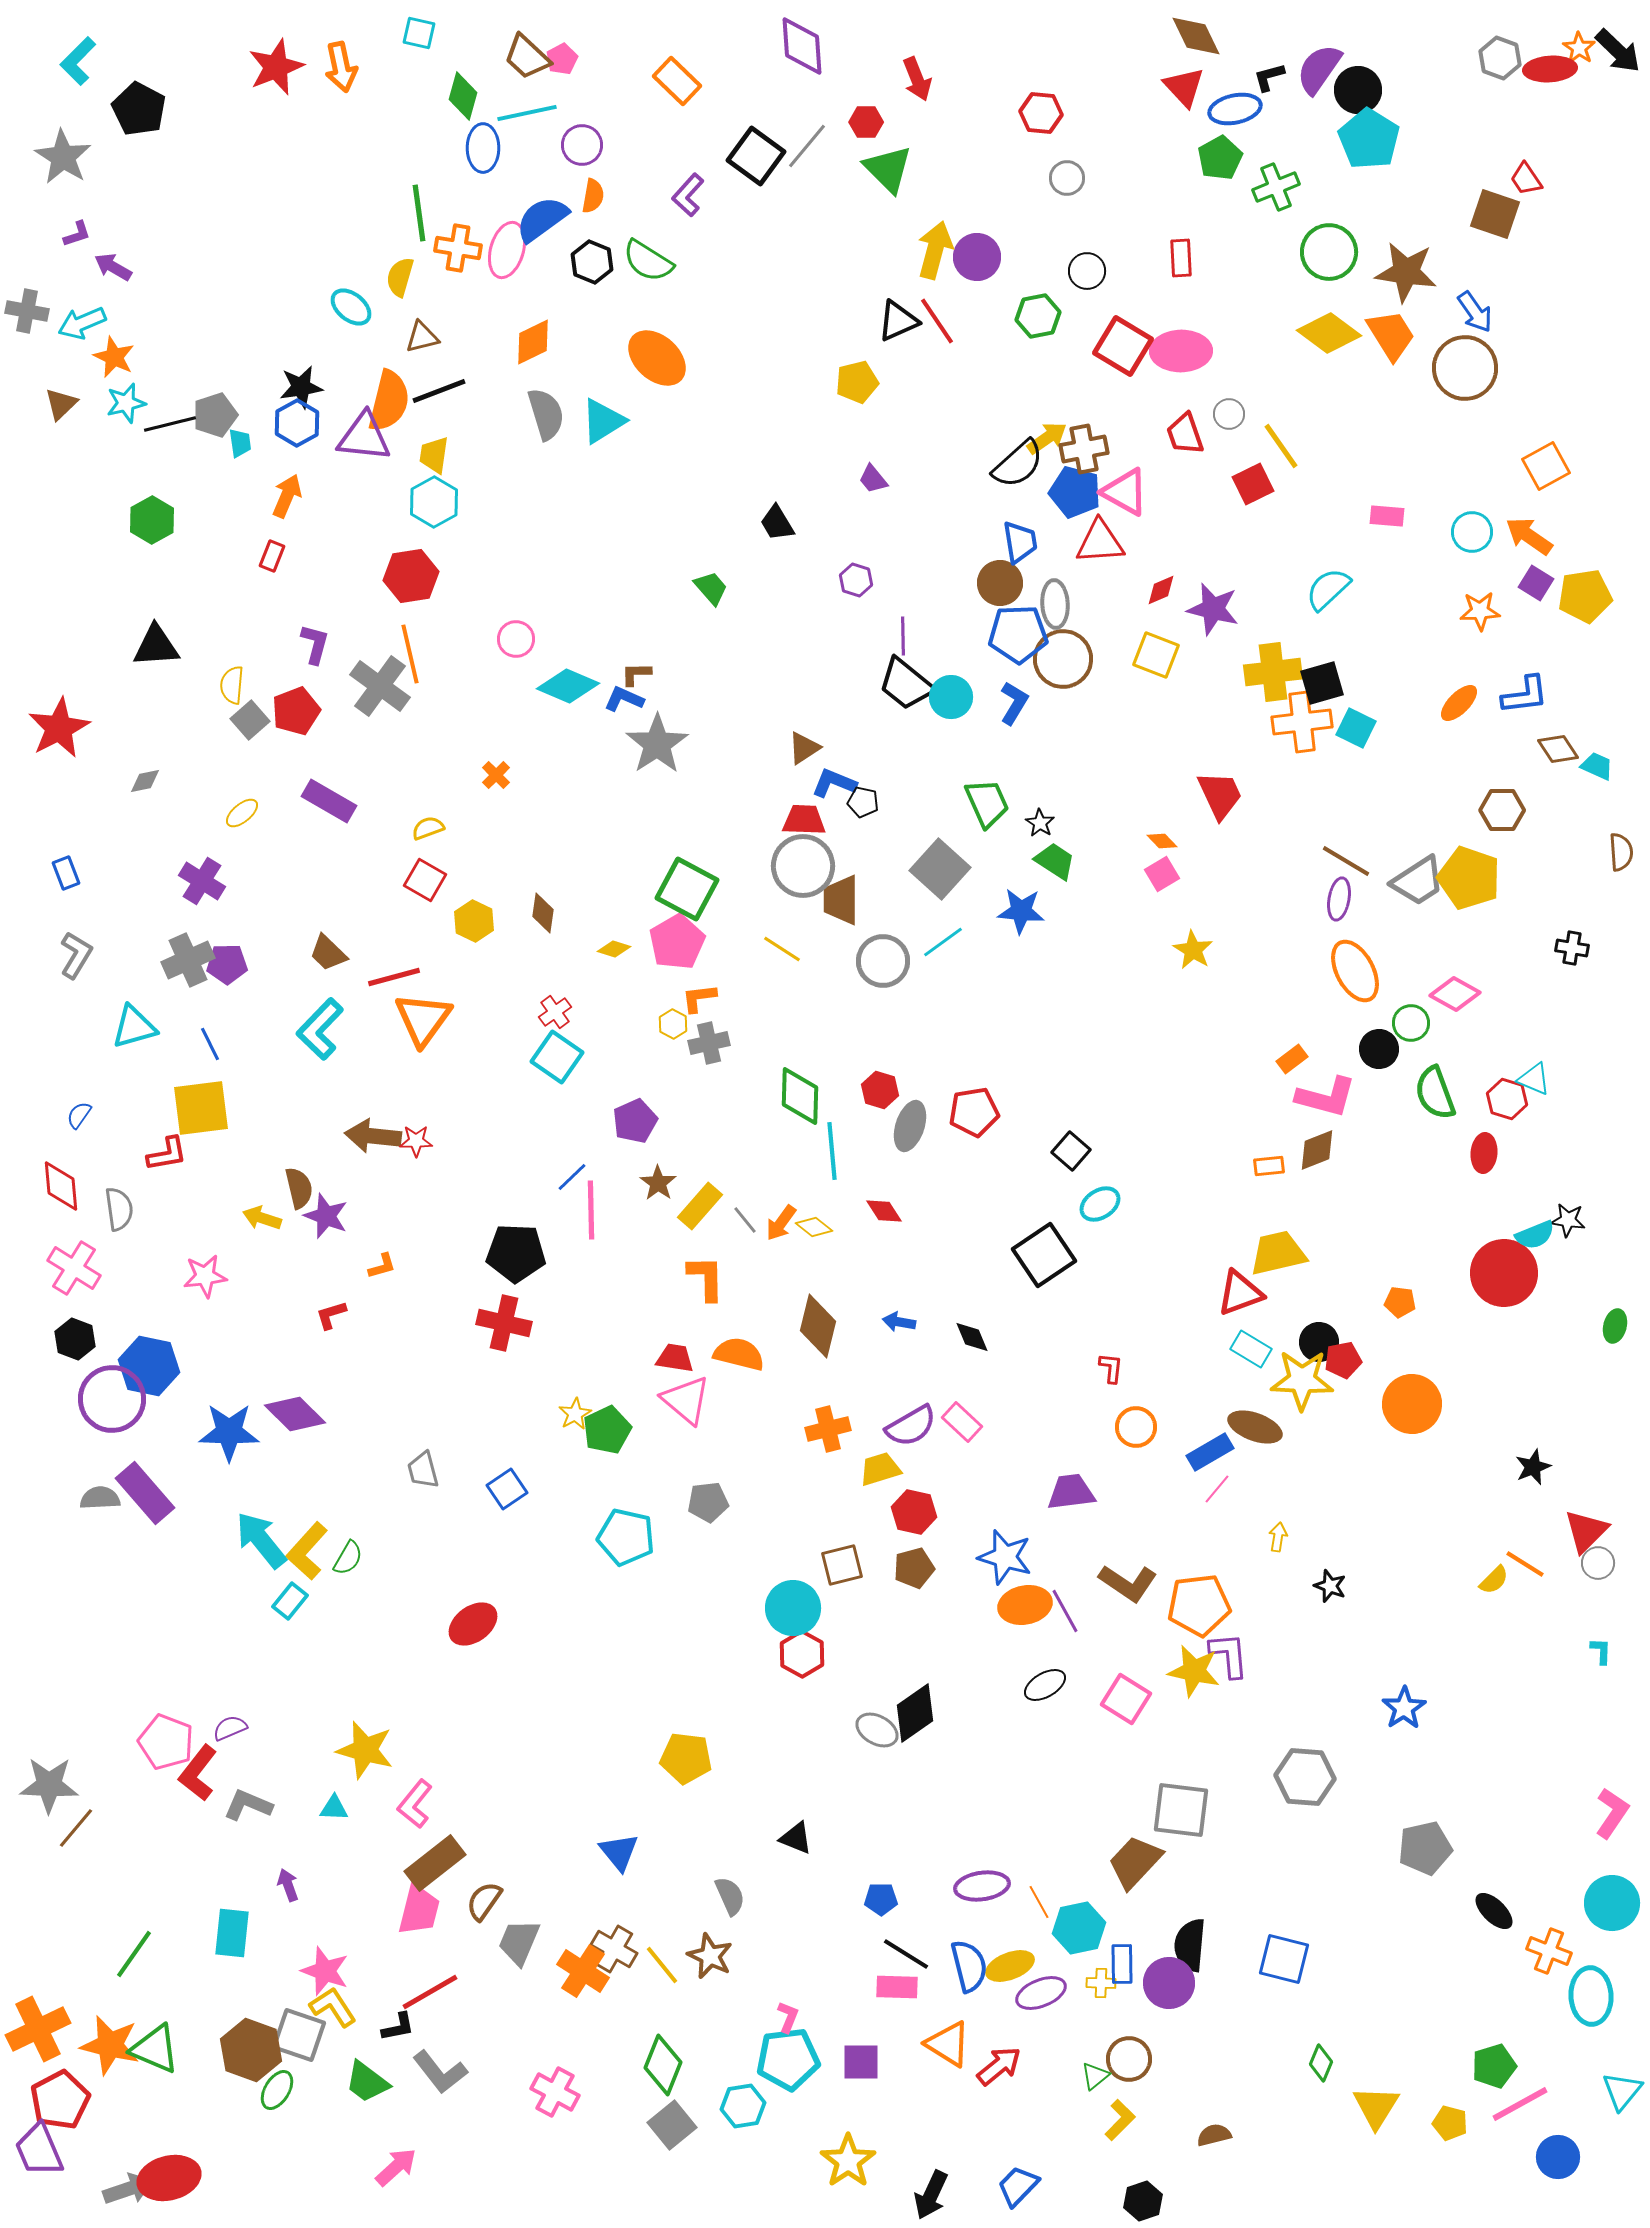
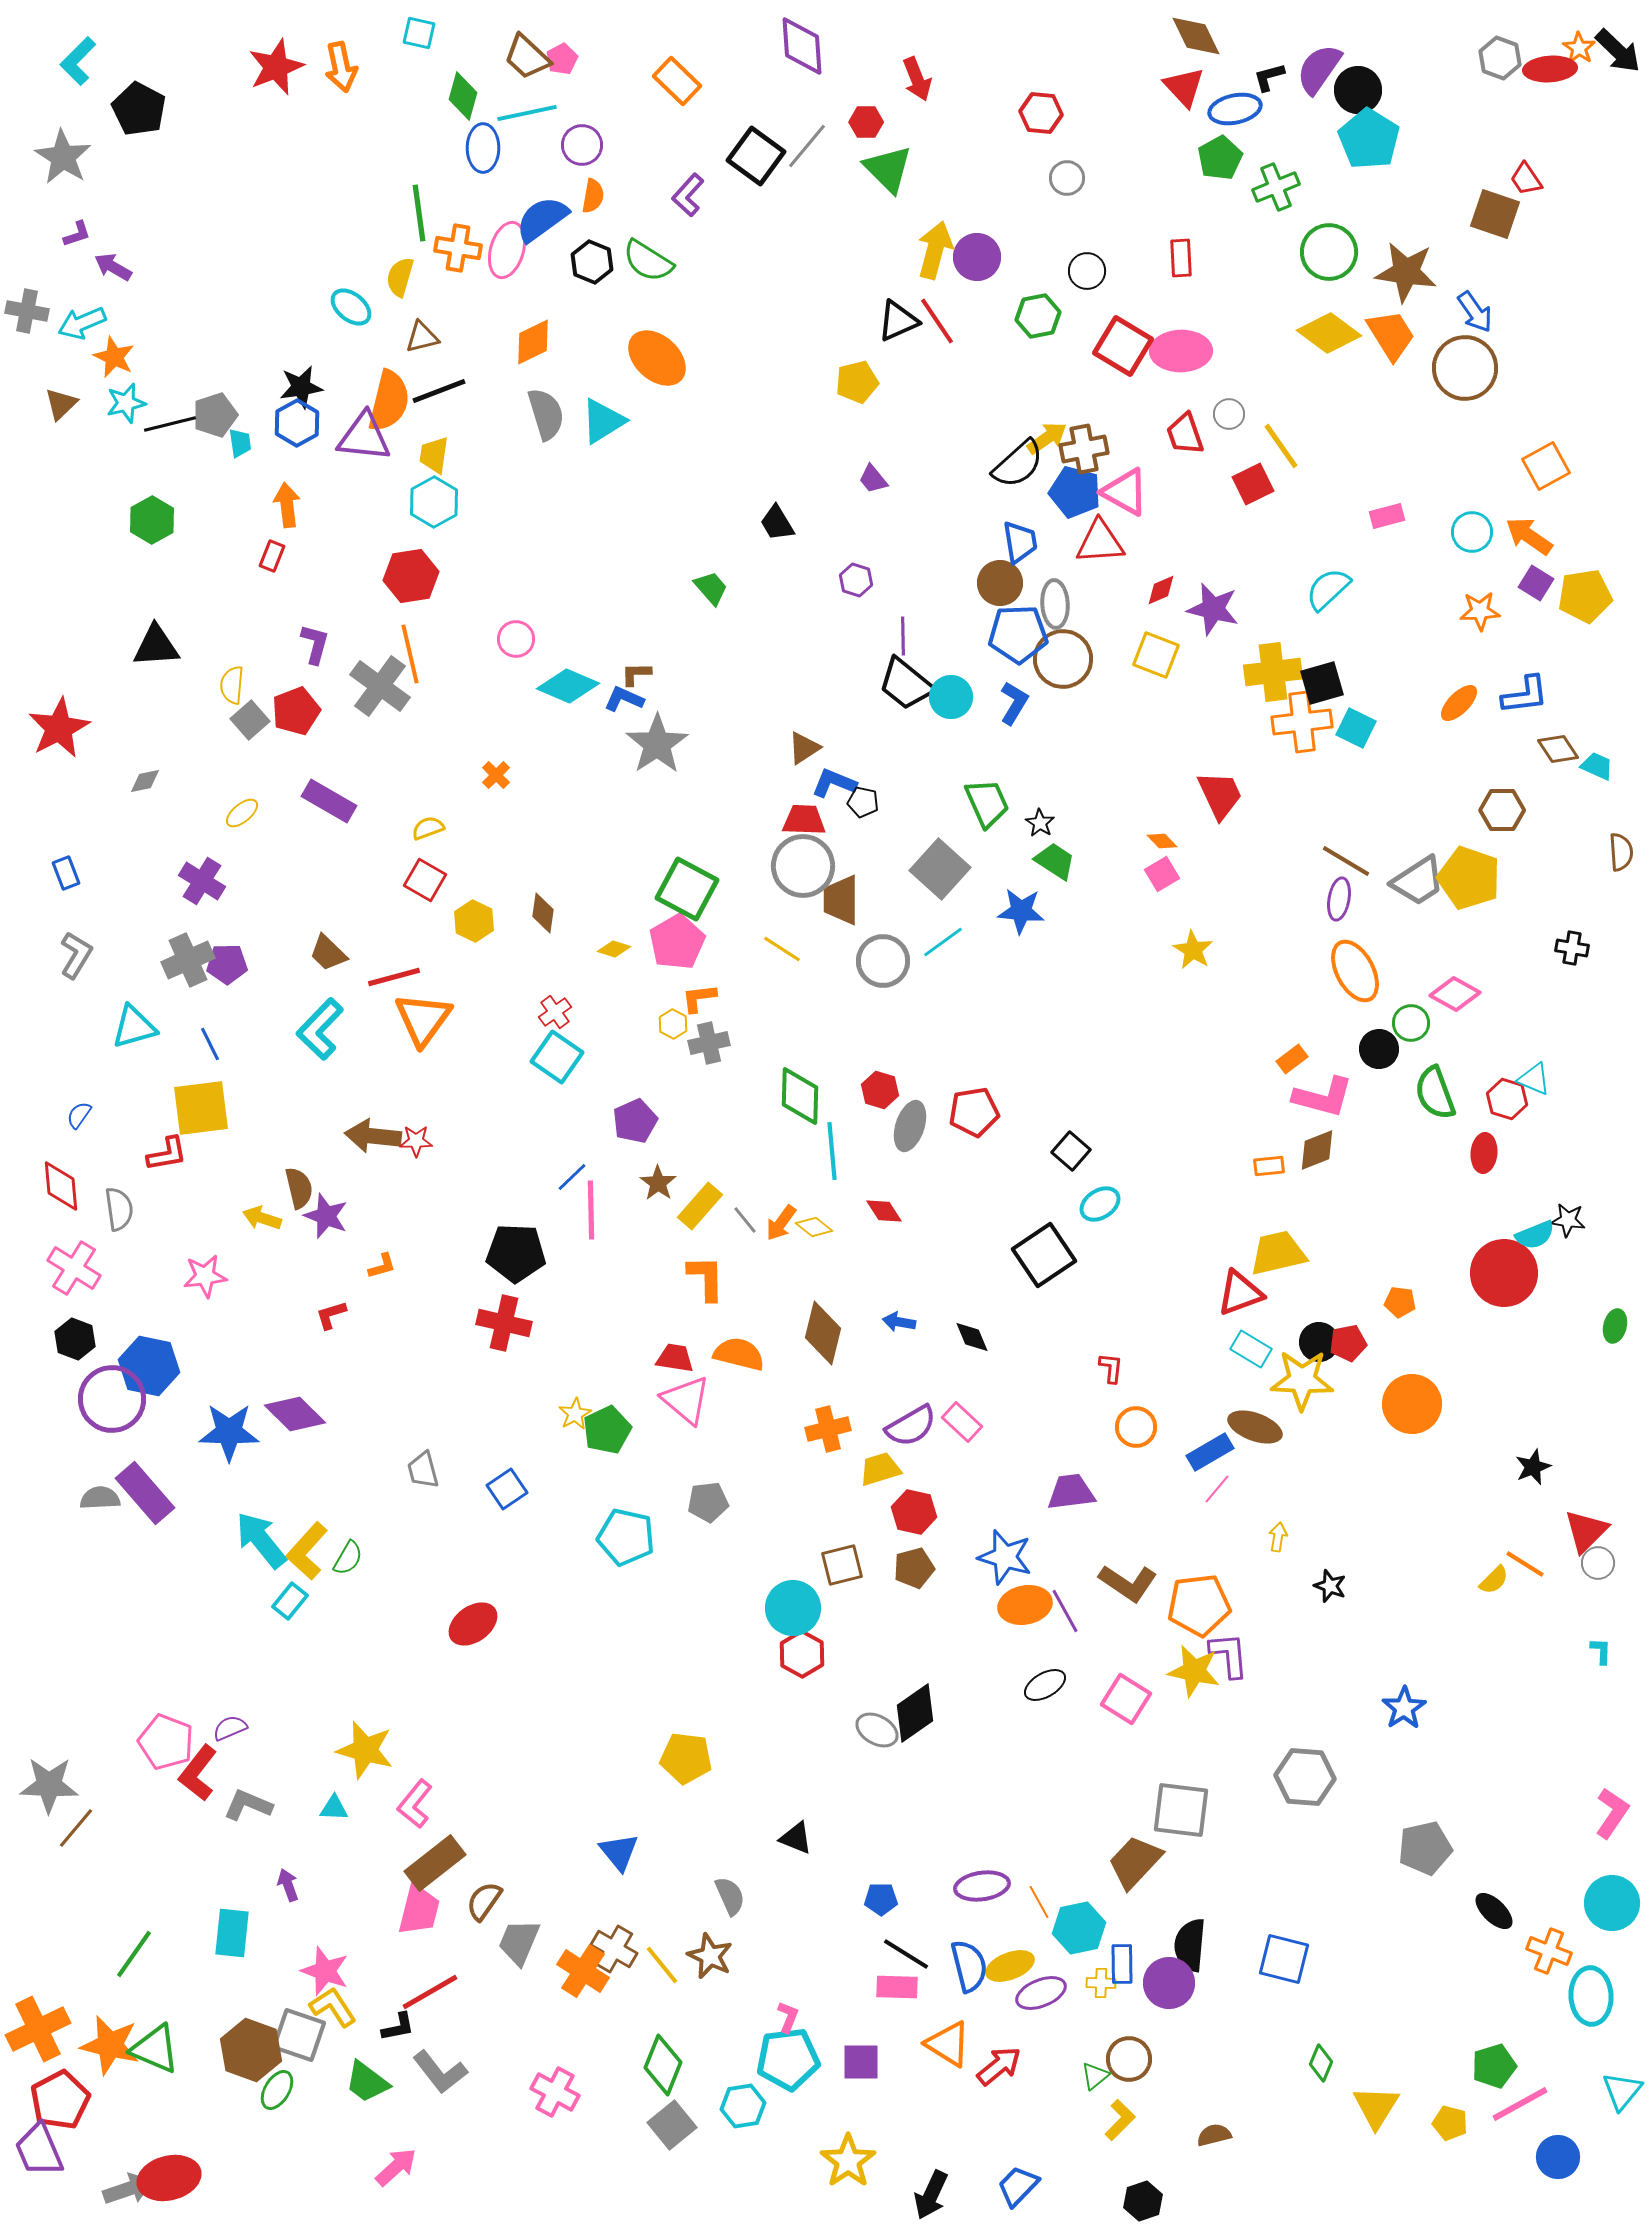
orange arrow at (287, 496): moved 9 px down; rotated 30 degrees counterclockwise
pink rectangle at (1387, 516): rotated 20 degrees counterclockwise
pink L-shape at (1326, 1097): moved 3 px left
brown diamond at (818, 1326): moved 5 px right, 7 px down
red pentagon at (1343, 1360): moved 5 px right, 17 px up
